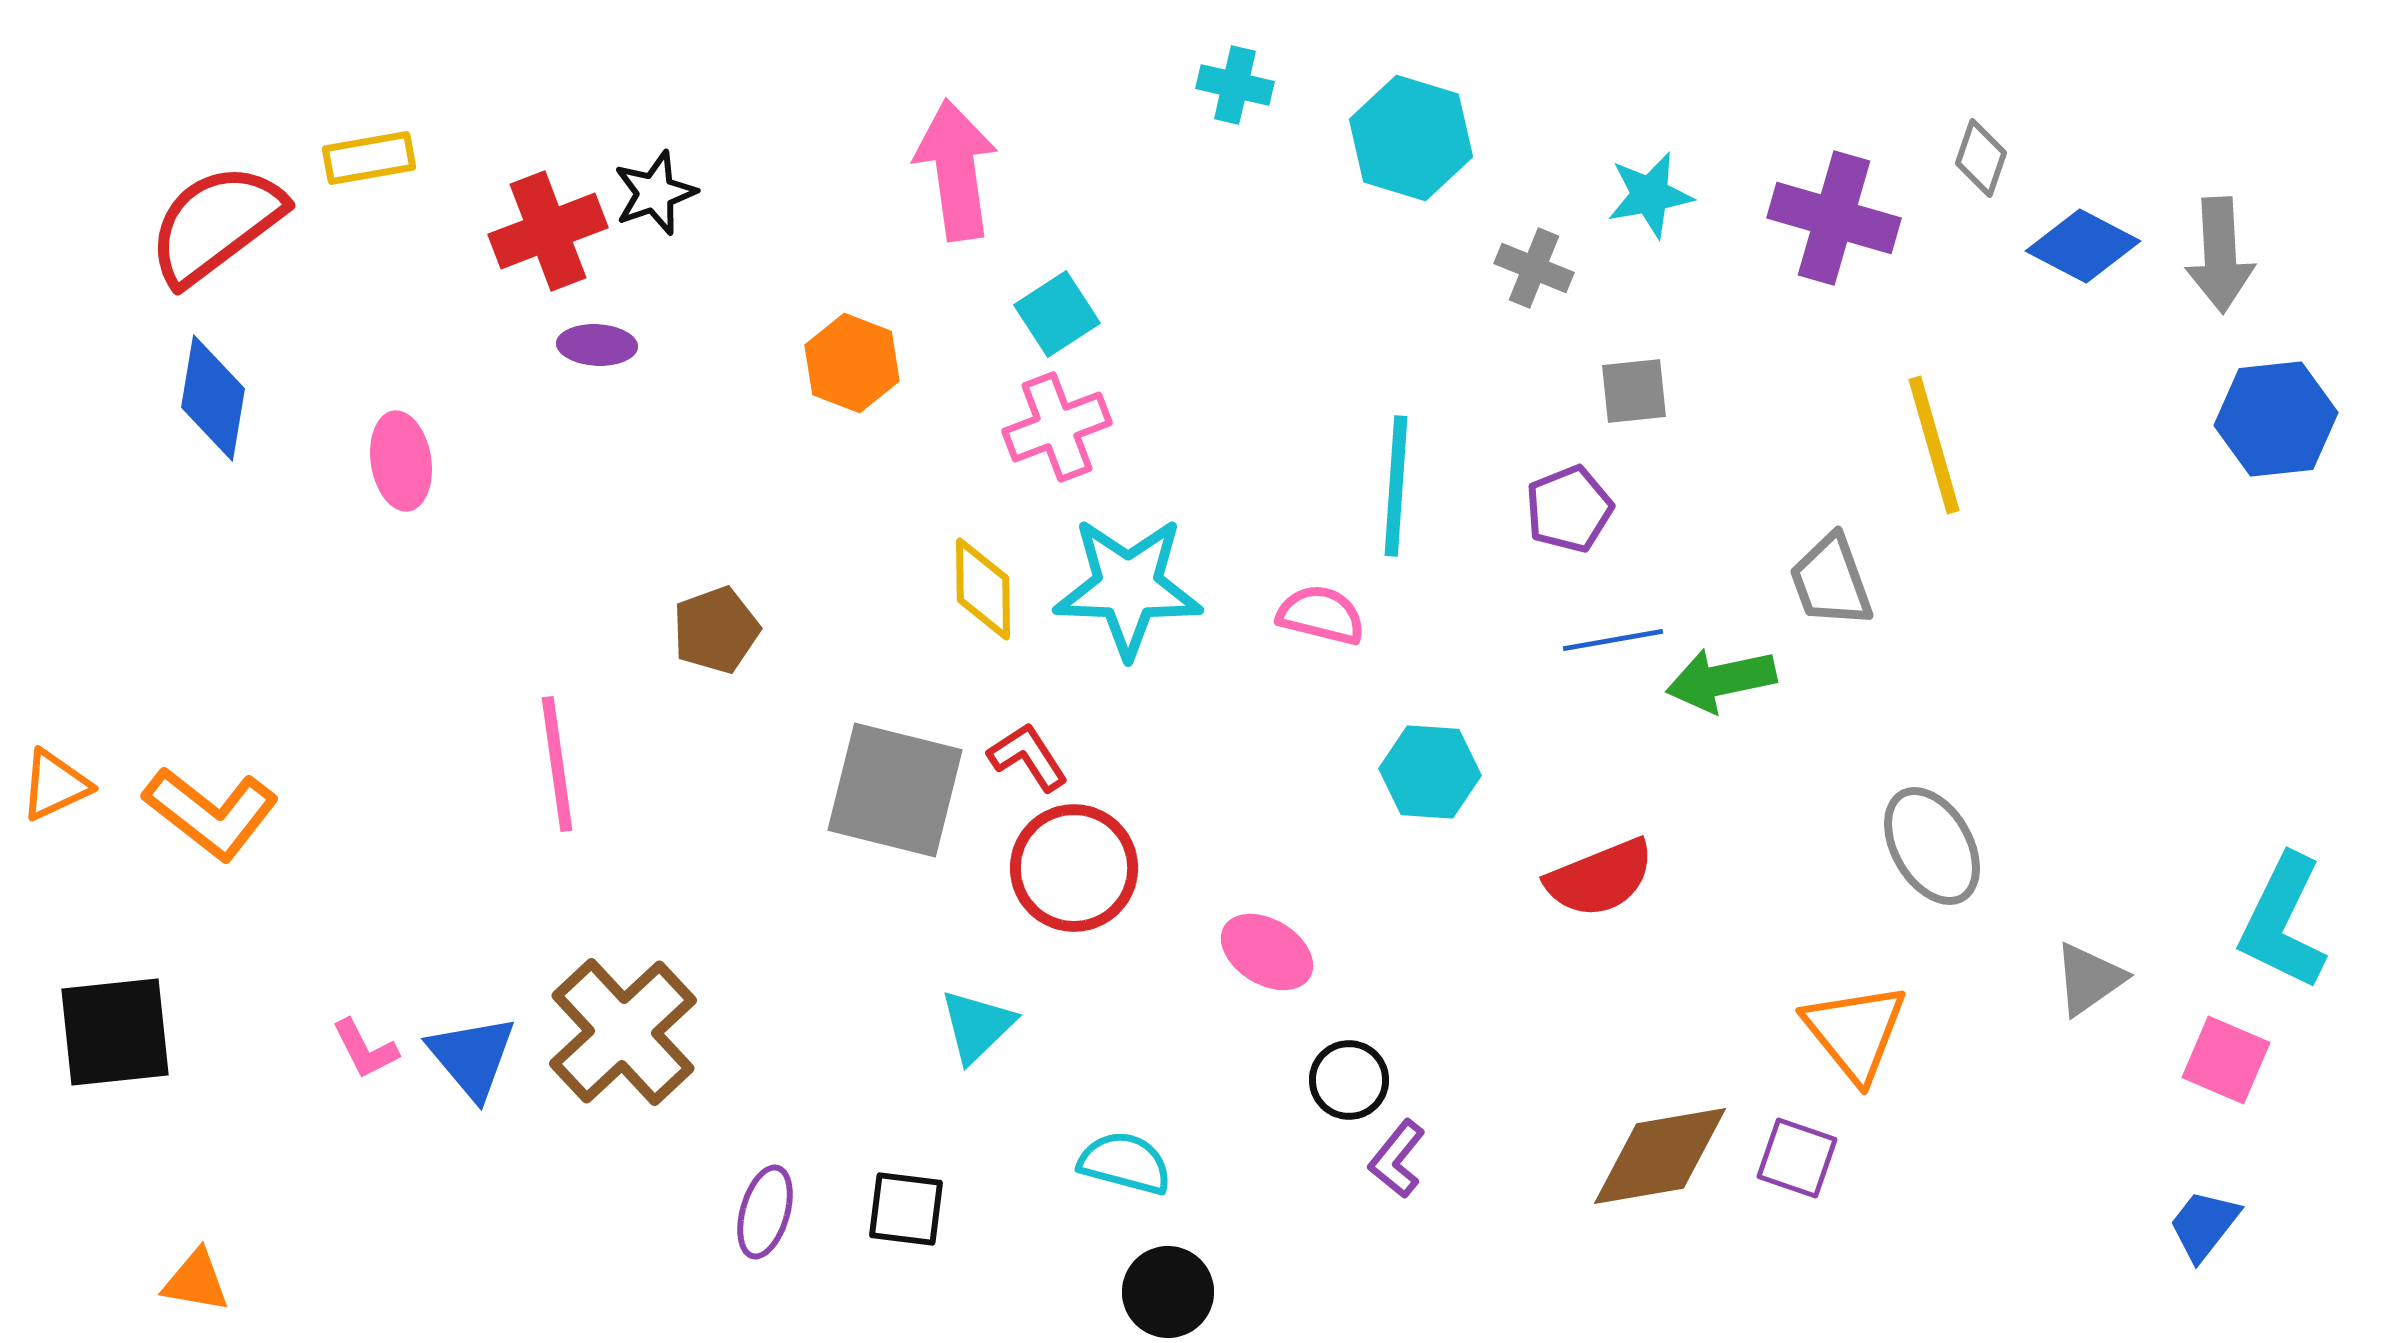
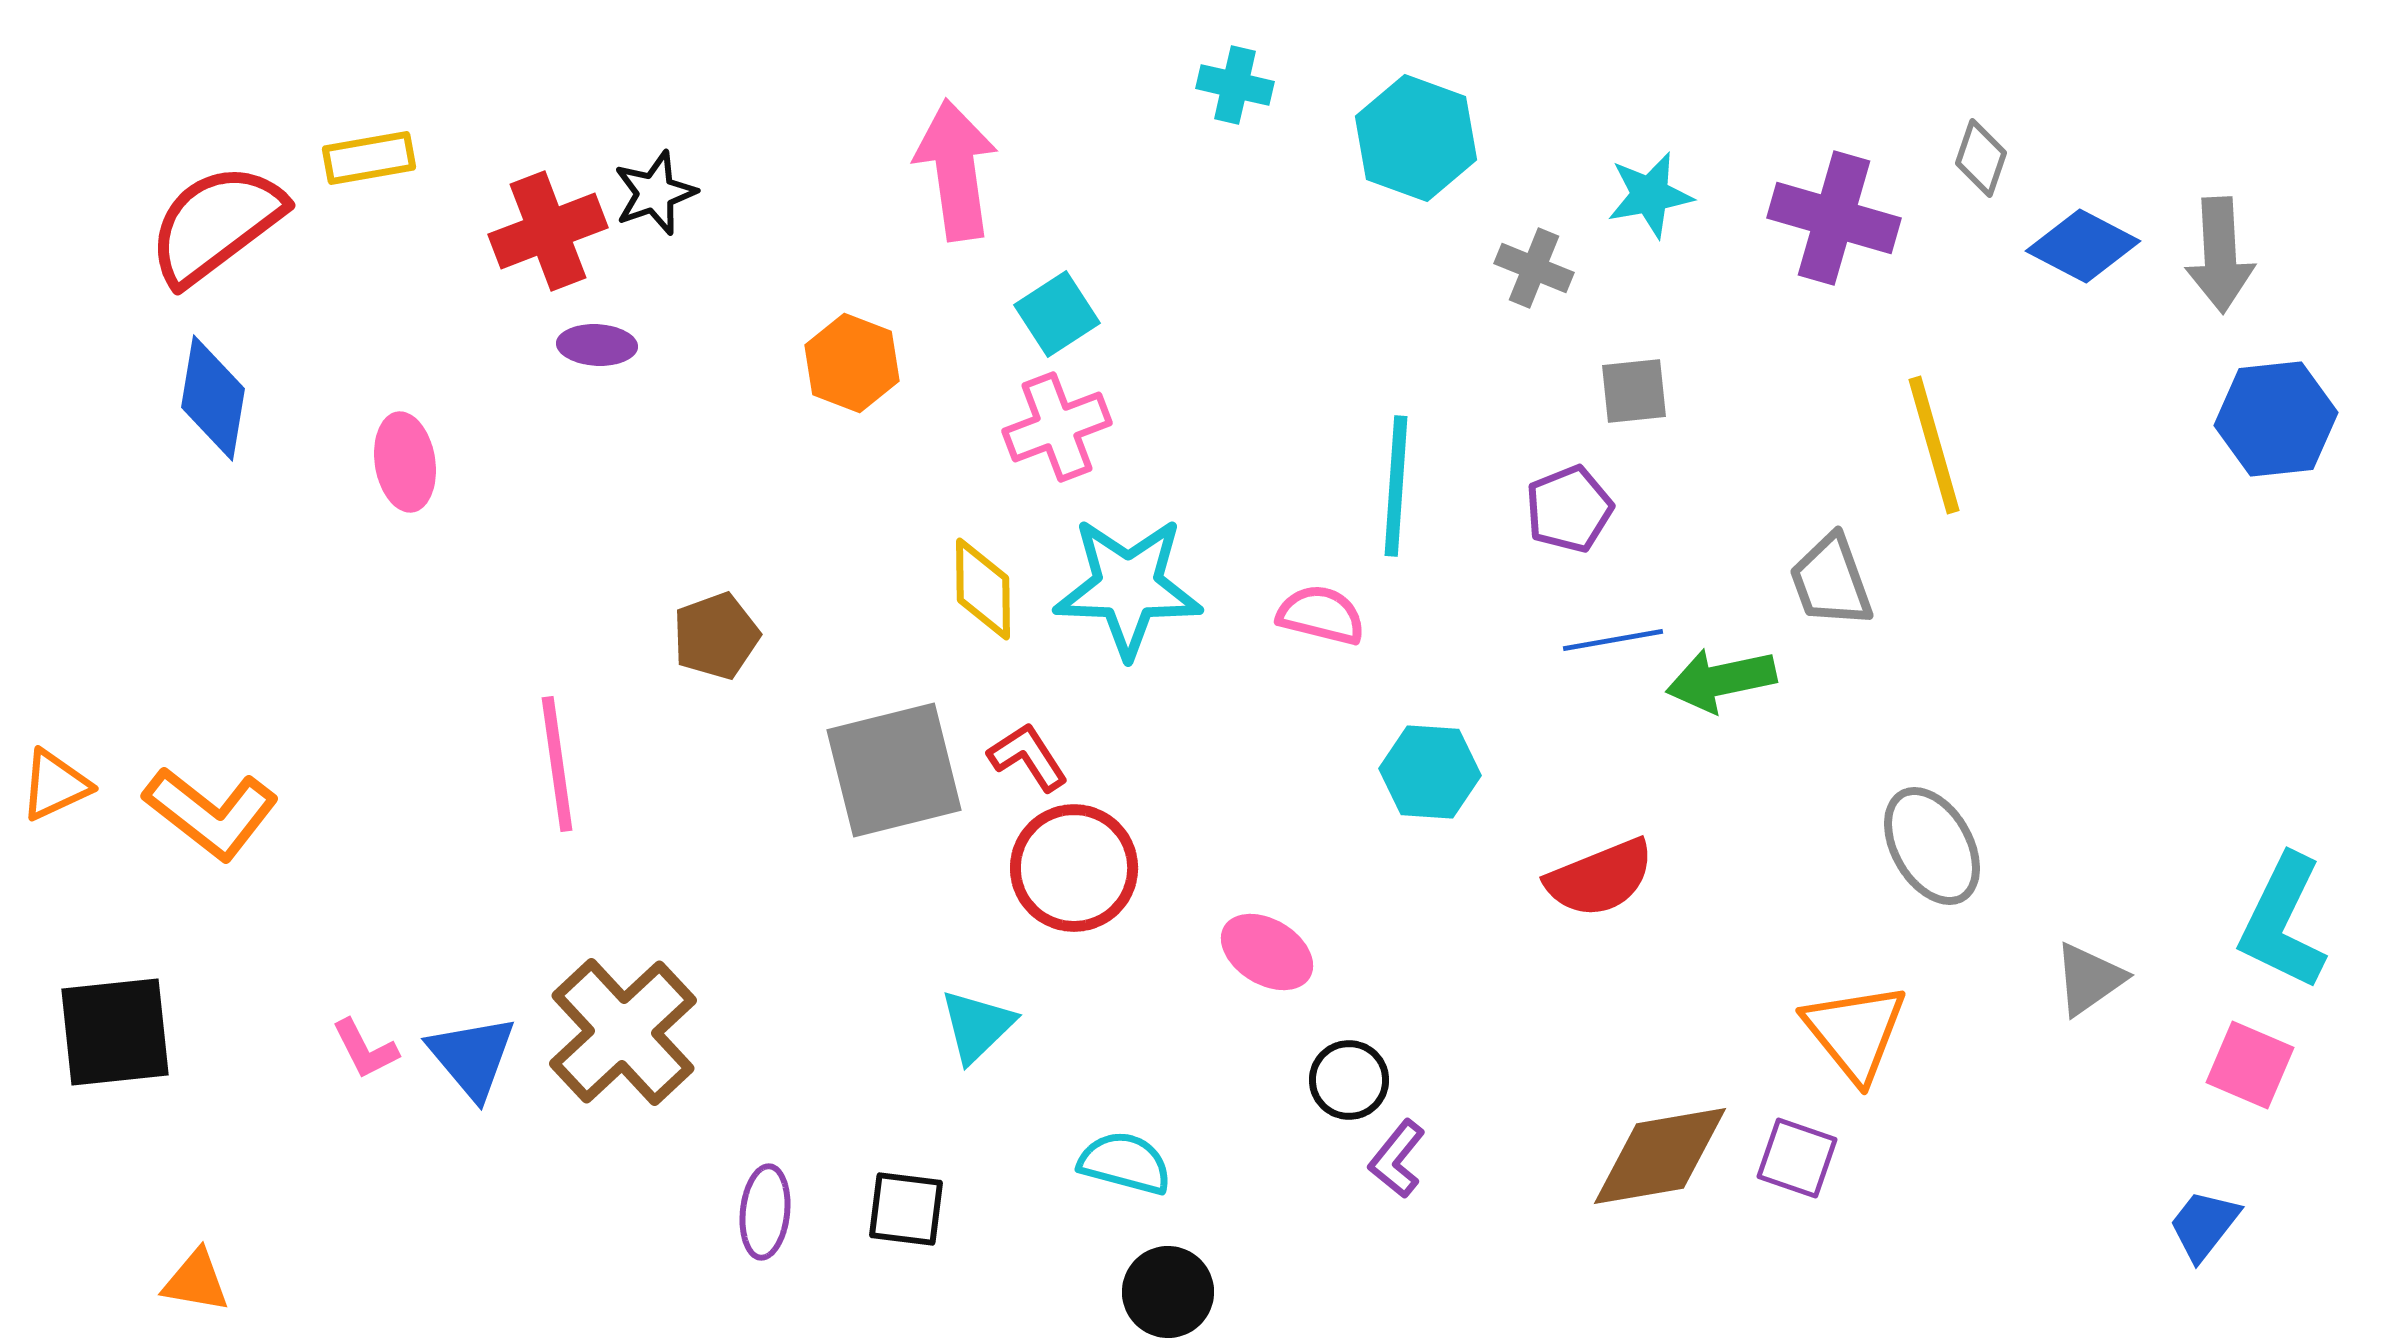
cyan hexagon at (1411, 138): moved 5 px right; rotated 3 degrees clockwise
pink ellipse at (401, 461): moved 4 px right, 1 px down
brown pentagon at (716, 630): moved 6 px down
gray square at (895, 790): moved 1 px left, 20 px up; rotated 28 degrees counterclockwise
pink square at (2226, 1060): moved 24 px right, 5 px down
purple ellipse at (765, 1212): rotated 10 degrees counterclockwise
